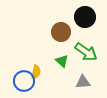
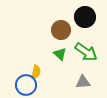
brown circle: moved 2 px up
green triangle: moved 2 px left, 7 px up
blue circle: moved 2 px right, 4 px down
